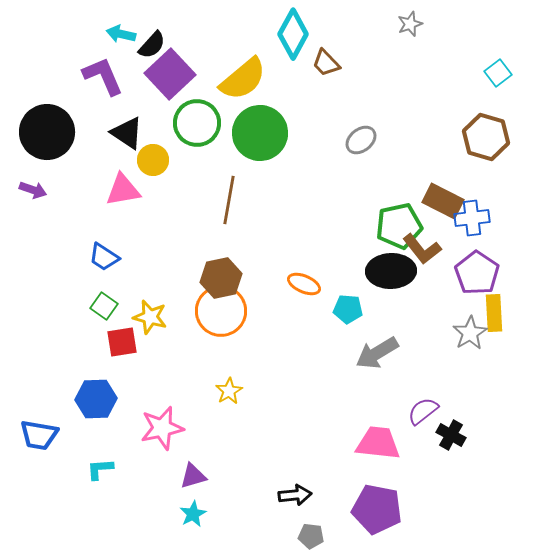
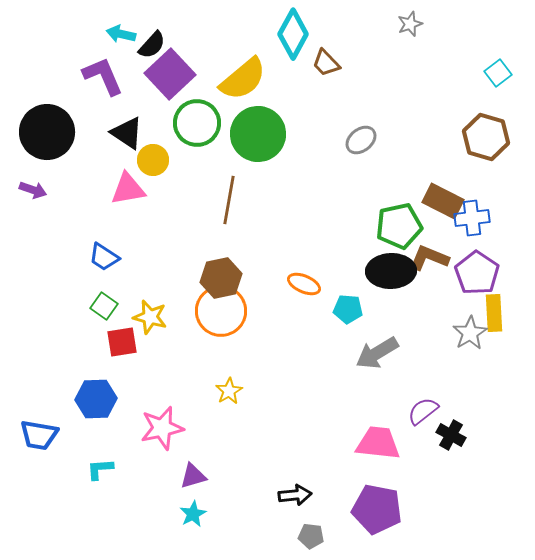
green circle at (260, 133): moved 2 px left, 1 px down
pink triangle at (123, 190): moved 5 px right, 1 px up
brown L-shape at (422, 249): moved 7 px right, 9 px down; rotated 150 degrees clockwise
